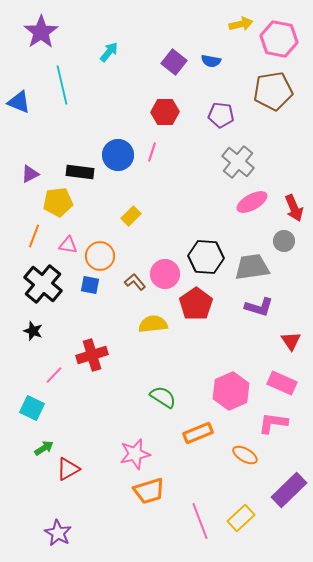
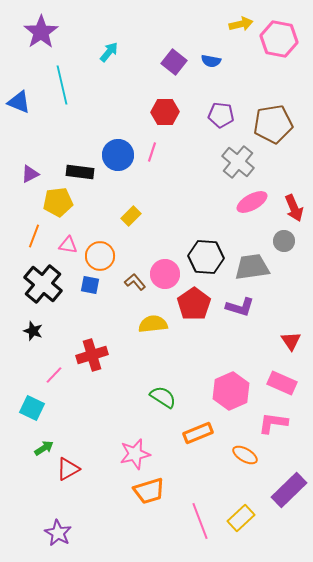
brown pentagon at (273, 91): moved 33 px down
red pentagon at (196, 304): moved 2 px left
purple L-shape at (259, 307): moved 19 px left
